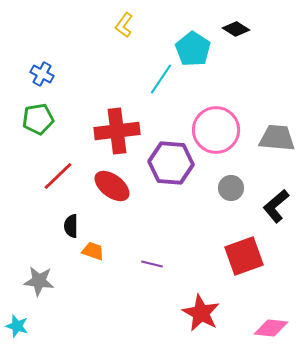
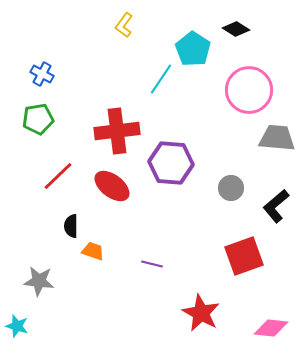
pink circle: moved 33 px right, 40 px up
